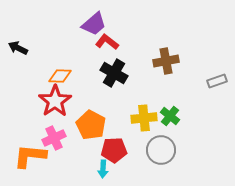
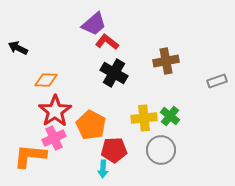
orange diamond: moved 14 px left, 4 px down
red star: moved 10 px down
